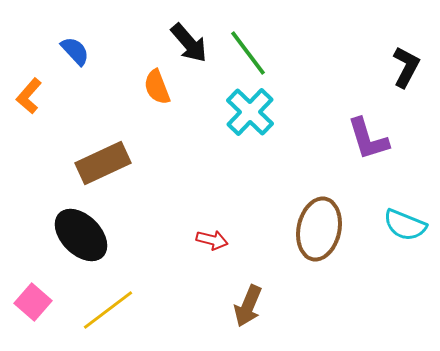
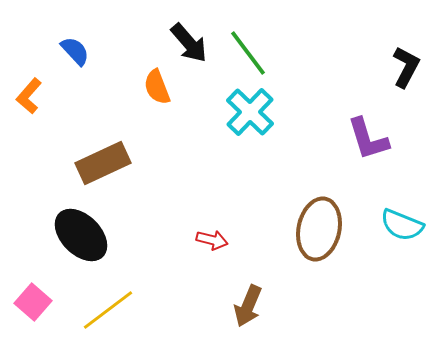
cyan semicircle: moved 3 px left
